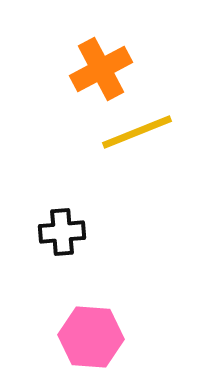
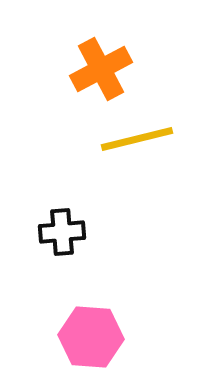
yellow line: moved 7 px down; rotated 8 degrees clockwise
